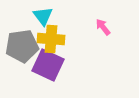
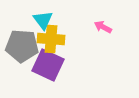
cyan triangle: moved 4 px down
pink arrow: rotated 24 degrees counterclockwise
gray pentagon: rotated 12 degrees clockwise
